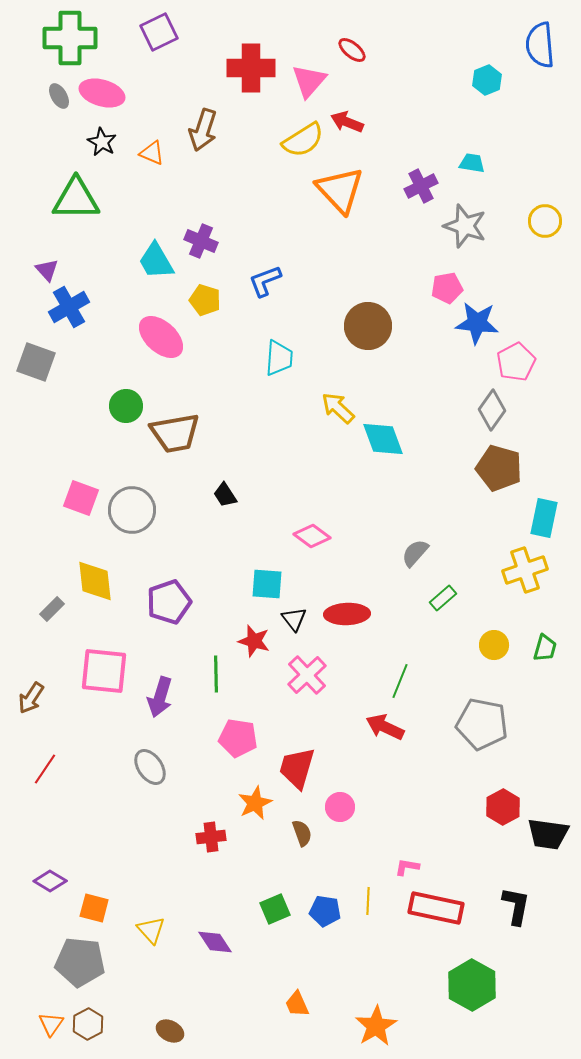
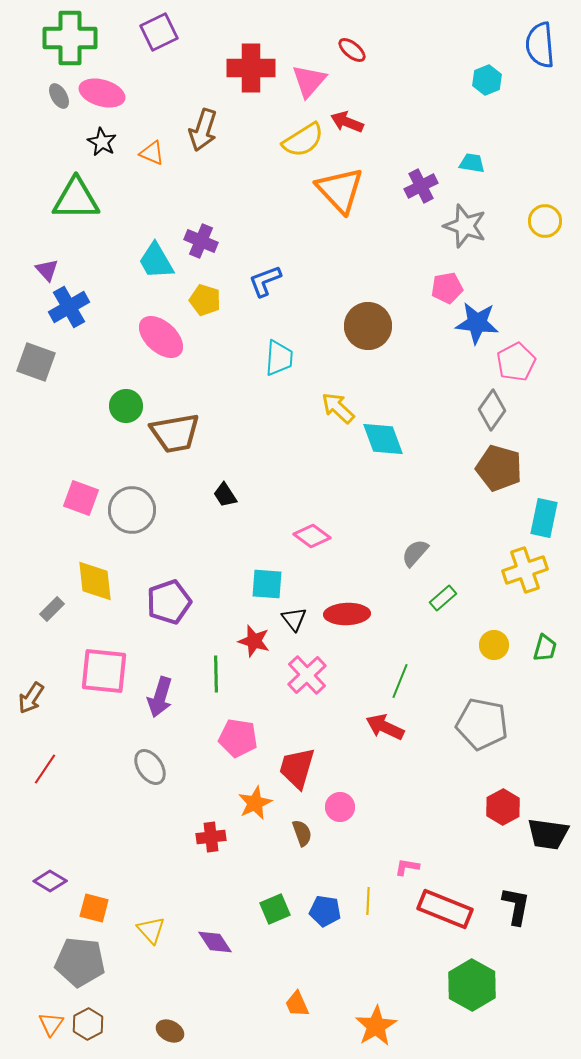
red rectangle at (436, 908): moved 9 px right, 1 px down; rotated 10 degrees clockwise
